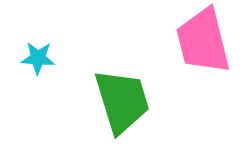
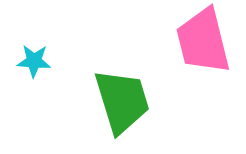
cyan star: moved 4 px left, 3 px down
